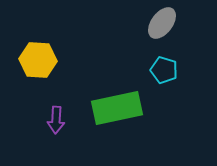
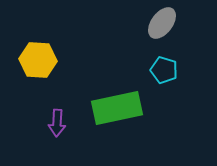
purple arrow: moved 1 px right, 3 px down
